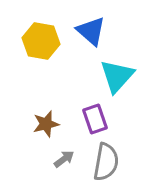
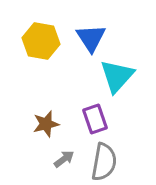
blue triangle: moved 7 px down; rotated 16 degrees clockwise
gray semicircle: moved 2 px left
